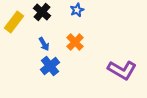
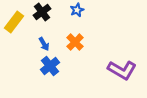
black cross: rotated 12 degrees clockwise
